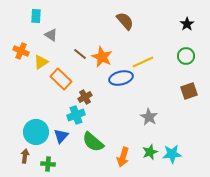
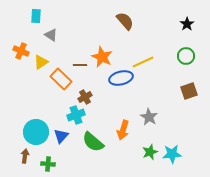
brown line: moved 11 px down; rotated 40 degrees counterclockwise
orange arrow: moved 27 px up
